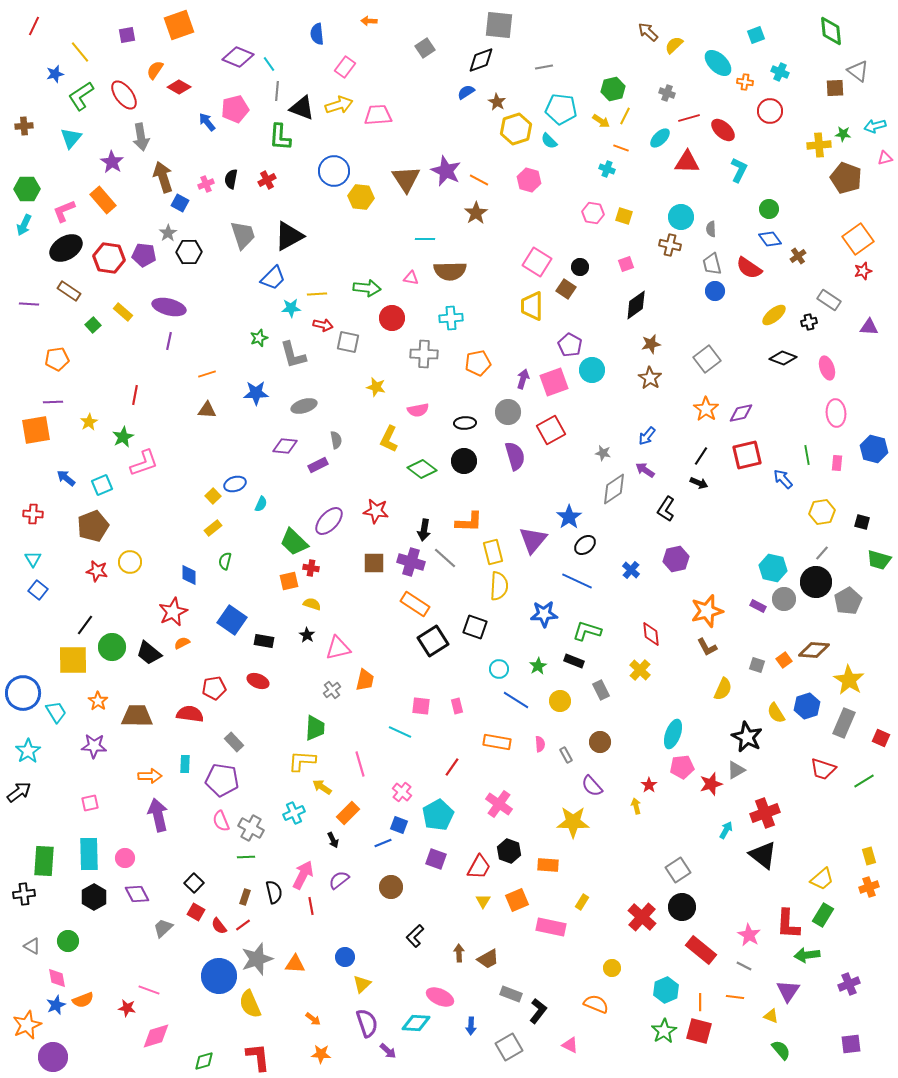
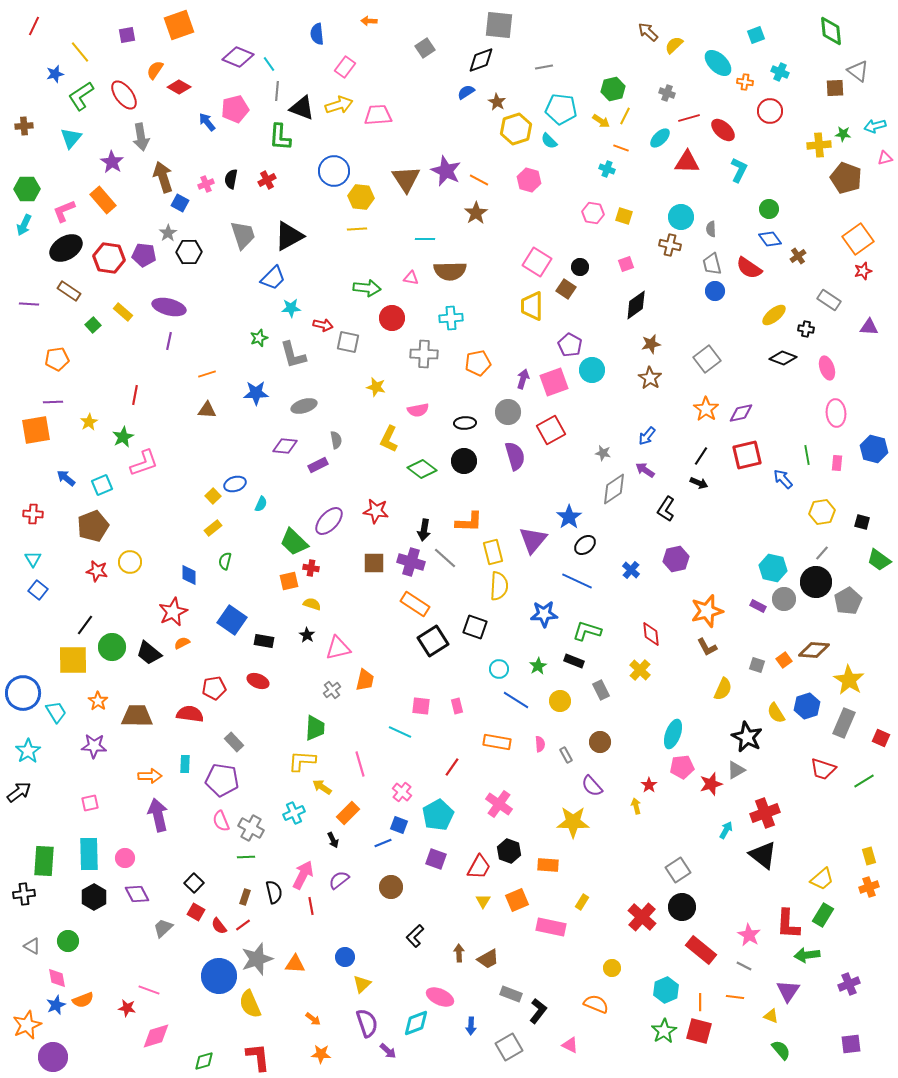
yellow line at (317, 294): moved 40 px right, 65 px up
black cross at (809, 322): moved 3 px left, 7 px down; rotated 21 degrees clockwise
green trapezoid at (879, 560): rotated 20 degrees clockwise
cyan diamond at (416, 1023): rotated 24 degrees counterclockwise
